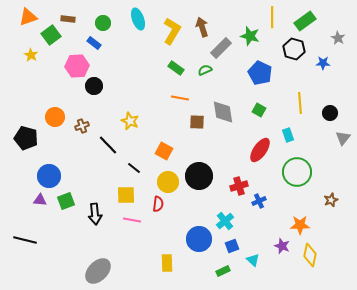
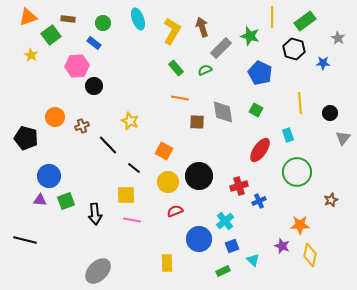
green rectangle at (176, 68): rotated 14 degrees clockwise
green square at (259, 110): moved 3 px left
red semicircle at (158, 204): moved 17 px right, 7 px down; rotated 119 degrees counterclockwise
